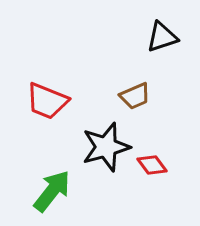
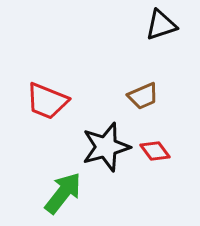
black triangle: moved 1 px left, 12 px up
brown trapezoid: moved 8 px right
red diamond: moved 3 px right, 14 px up
green arrow: moved 11 px right, 2 px down
